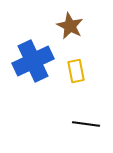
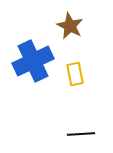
yellow rectangle: moved 1 px left, 3 px down
black line: moved 5 px left, 10 px down; rotated 12 degrees counterclockwise
